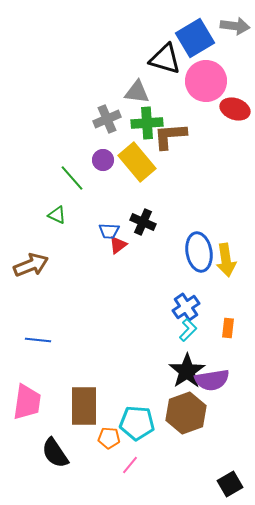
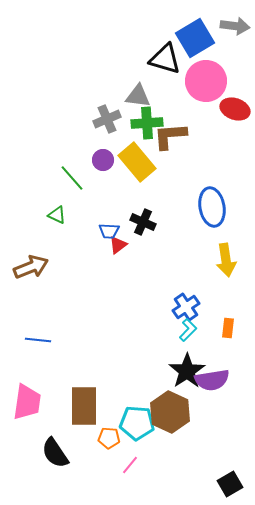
gray triangle: moved 1 px right, 4 px down
blue ellipse: moved 13 px right, 45 px up
brown arrow: moved 2 px down
brown hexagon: moved 16 px left, 1 px up; rotated 15 degrees counterclockwise
